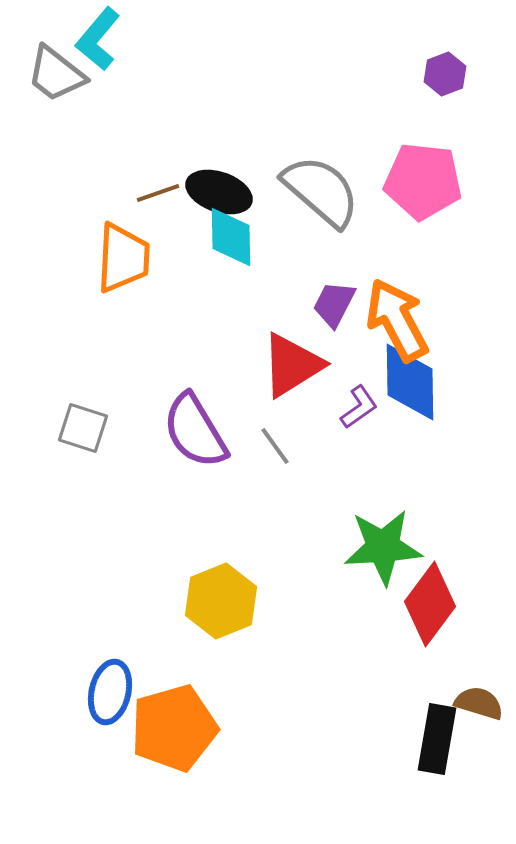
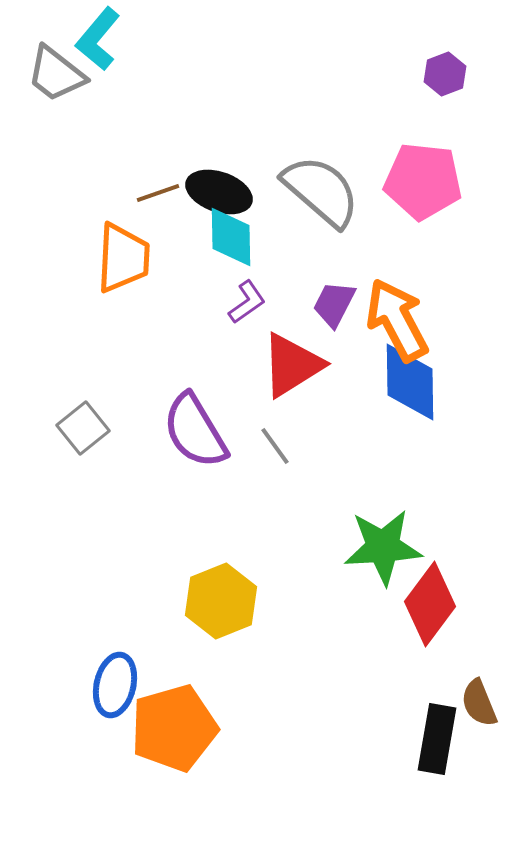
purple L-shape: moved 112 px left, 105 px up
gray square: rotated 33 degrees clockwise
blue ellipse: moved 5 px right, 7 px up
brown semicircle: rotated 129 degrees counterclockwise
